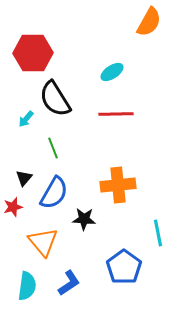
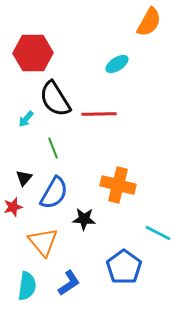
cyan ellipse: moved 5 px right, 8 px up
red line: moved 17 px left
orange cross: rotated 20 degrees clockwise
cyan line: rotated 52 degrees counterclockwise
